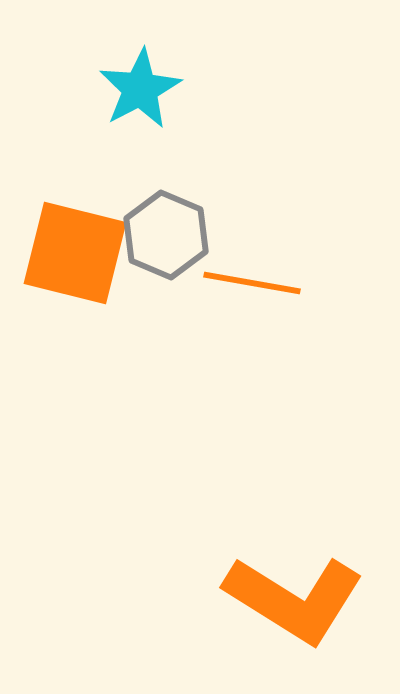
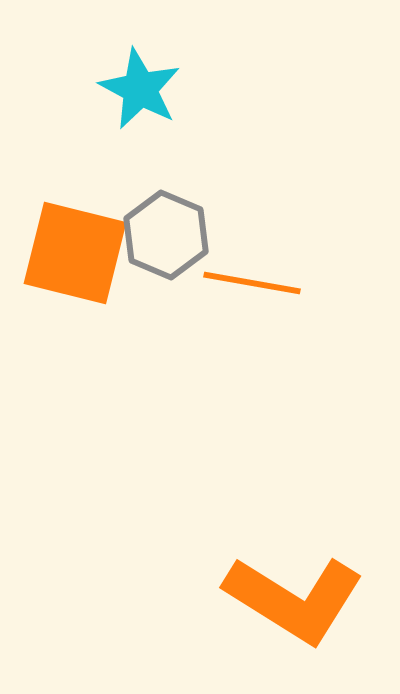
cyan star: rotated 16 degrees counterclockwise
